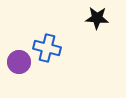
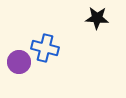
blue cross: moved 2 px left
